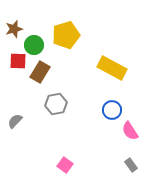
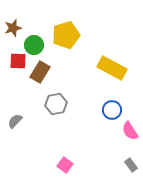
brown star: moved 1 px left, 1 px up
